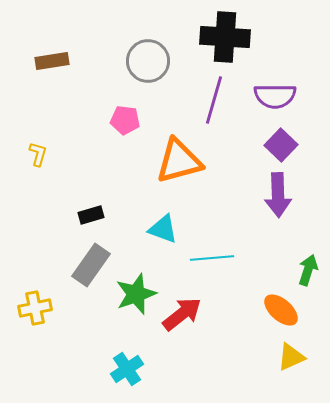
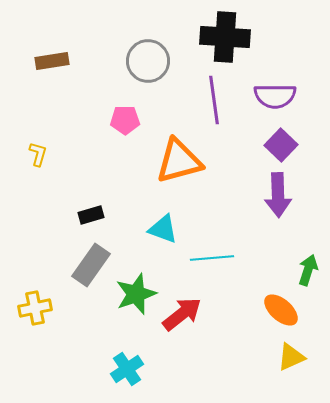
purple line: rotated 24 degrees counterclockwise
pink pentagon: rotated 8 degrees counterclockwise
